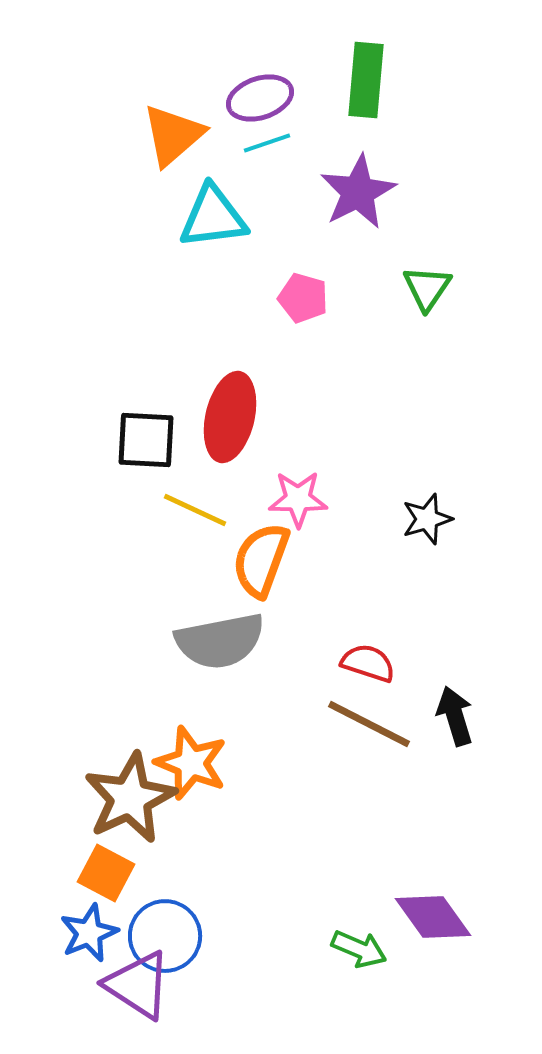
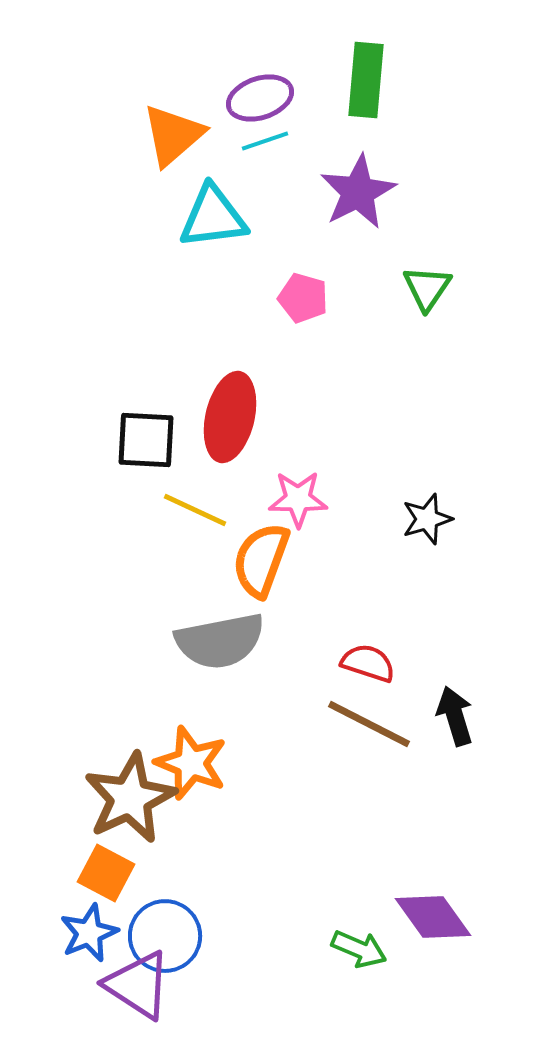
cyan line: moved 2 px left, 2 px up
